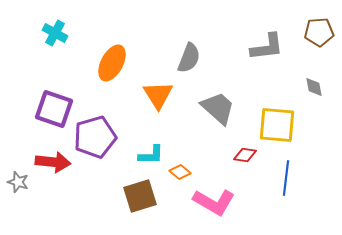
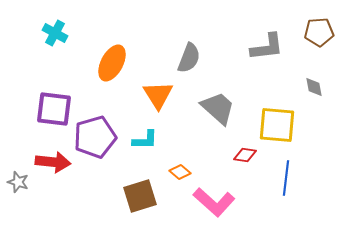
purple square: rotated 12 degrees counterclockwise
cyan L-shape: moved 6 px left, 15 px up
pink L-shape: rotated 12 degrees clockwise
